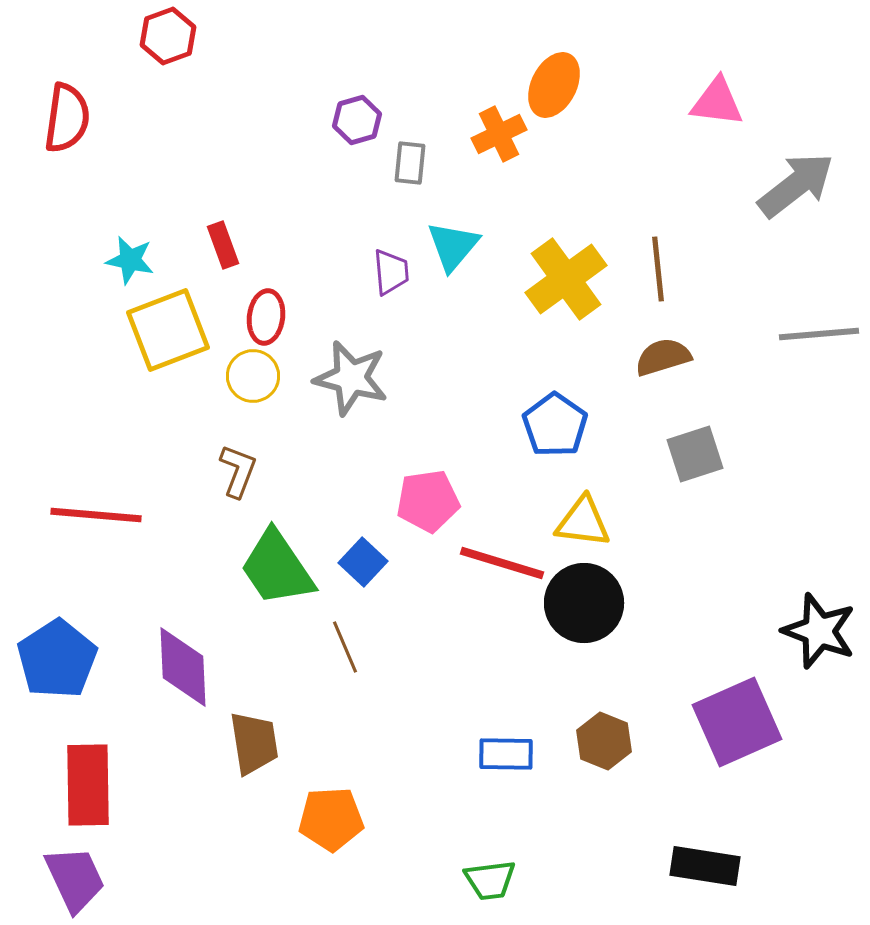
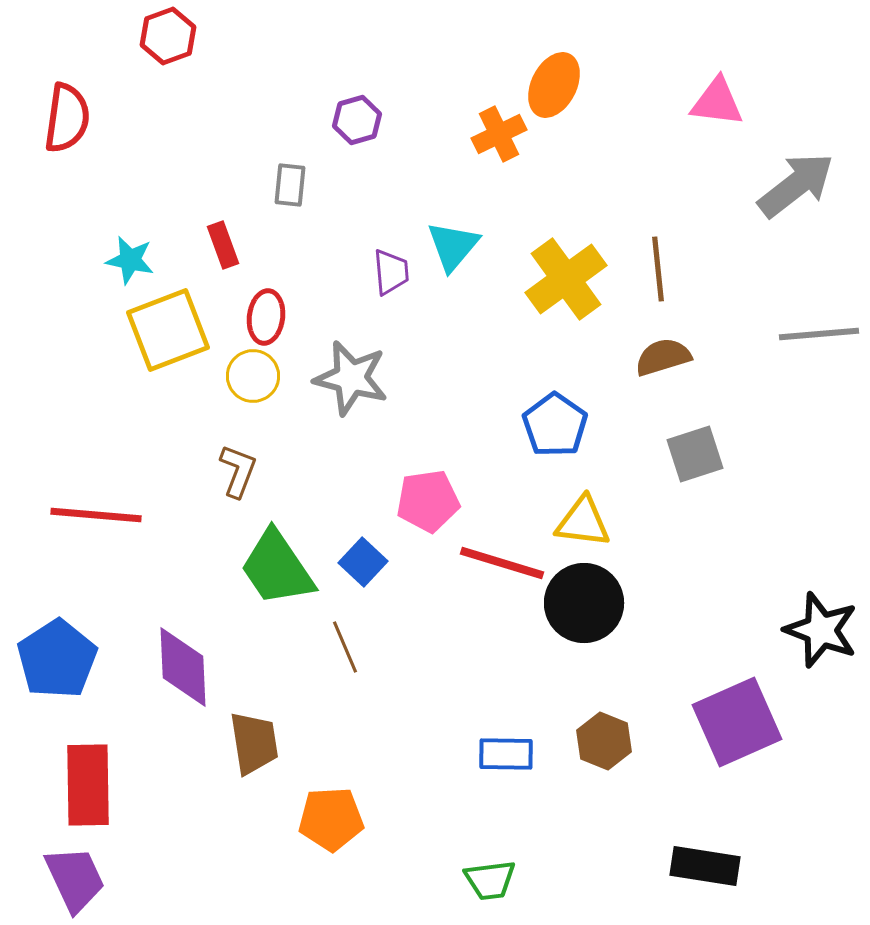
gray rectangle at (410, 163): moved 120 px left, 22 px down
black star at (819, 631): moved 2 px right, 1 px up
